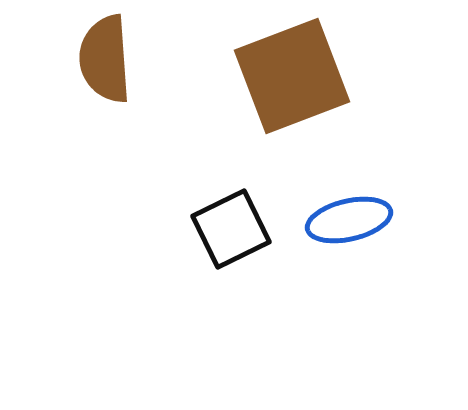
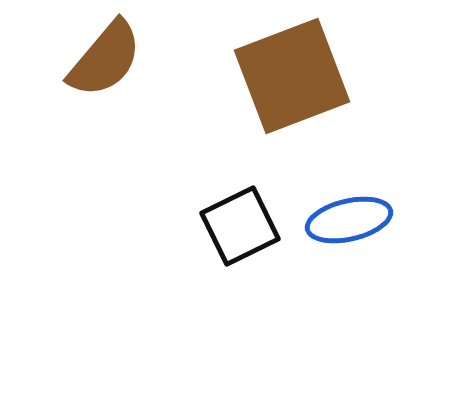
brown semicircle: rotated 136 degrees counterclockwise
black square: moved 9 px right, 3 px up
